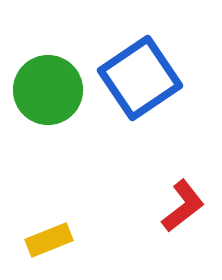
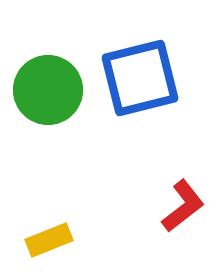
blue square: rotated 20 degrees clockwise
